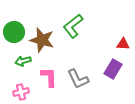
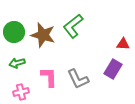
brown star: moved 1 px right, 5 px up
green arrow: moved 6 px left, 2 px down
